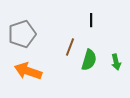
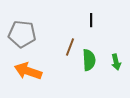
gray pentagon: rotated 24 degrees clockwise
green semicircle: rotated 20 degrees counterclockwise
